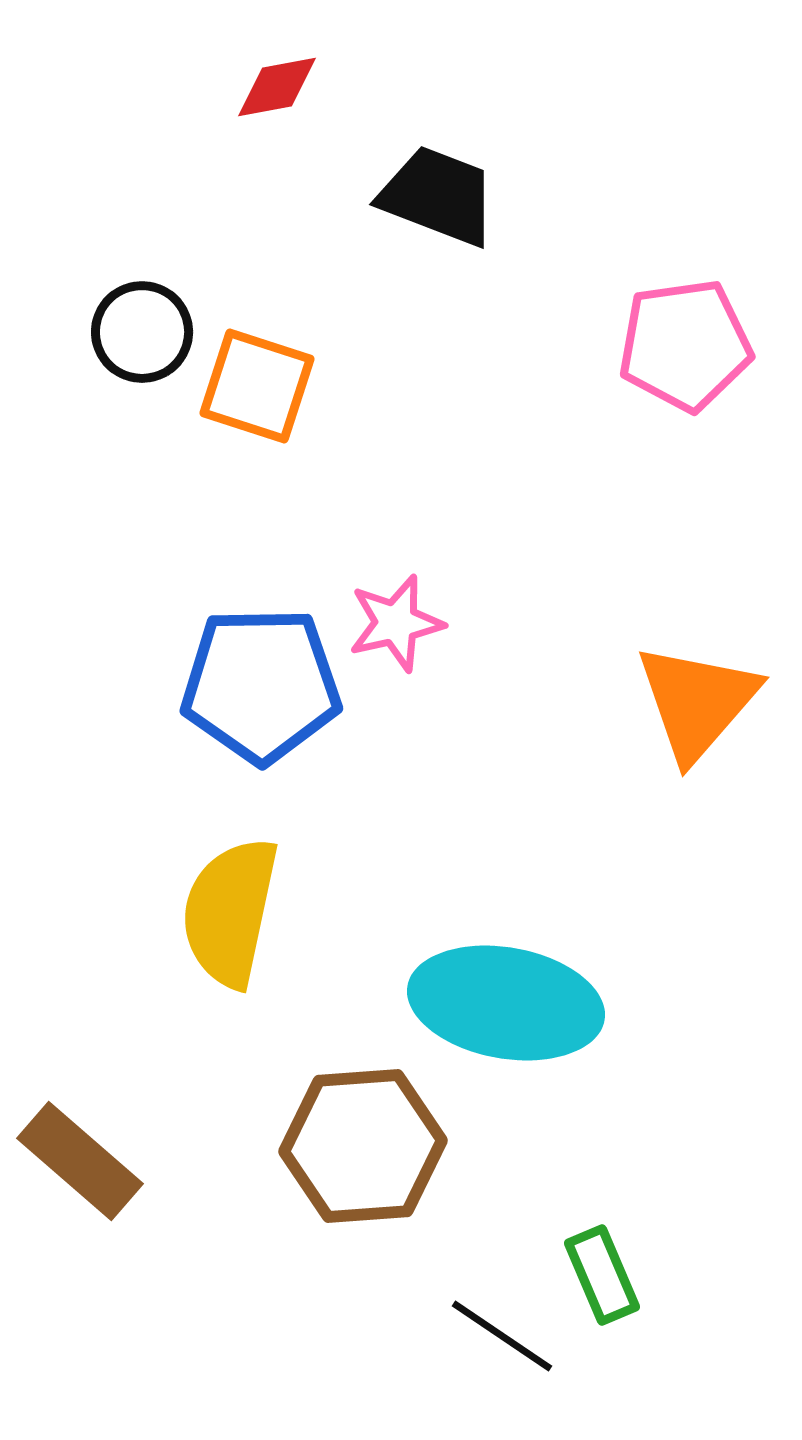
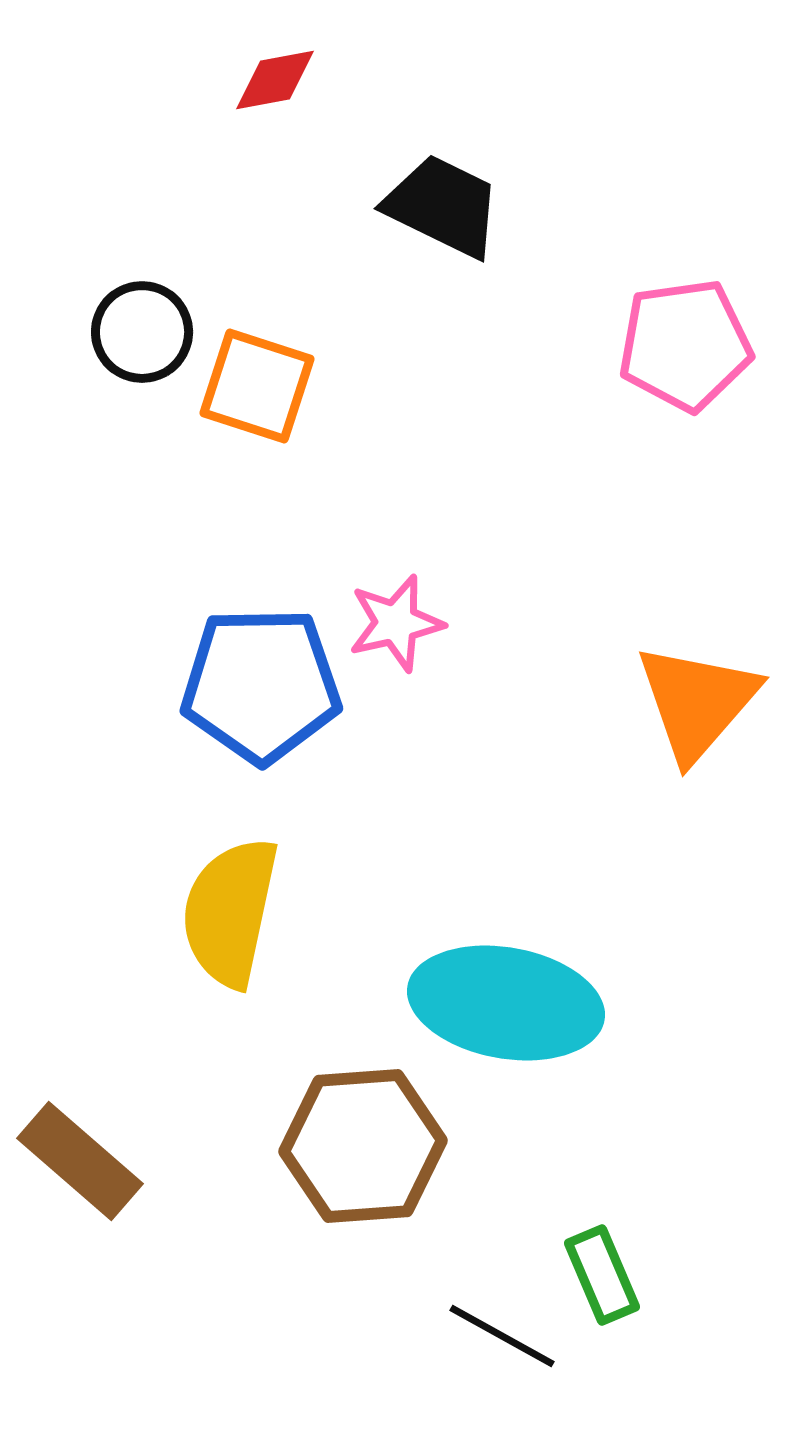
red diamond: moved 2 px left, 7 px up
black trapezoid: moved 5 px right, 10 px down; rotated 5 degrees clockwise
black line: rotated 5 degrees counterclockwise
